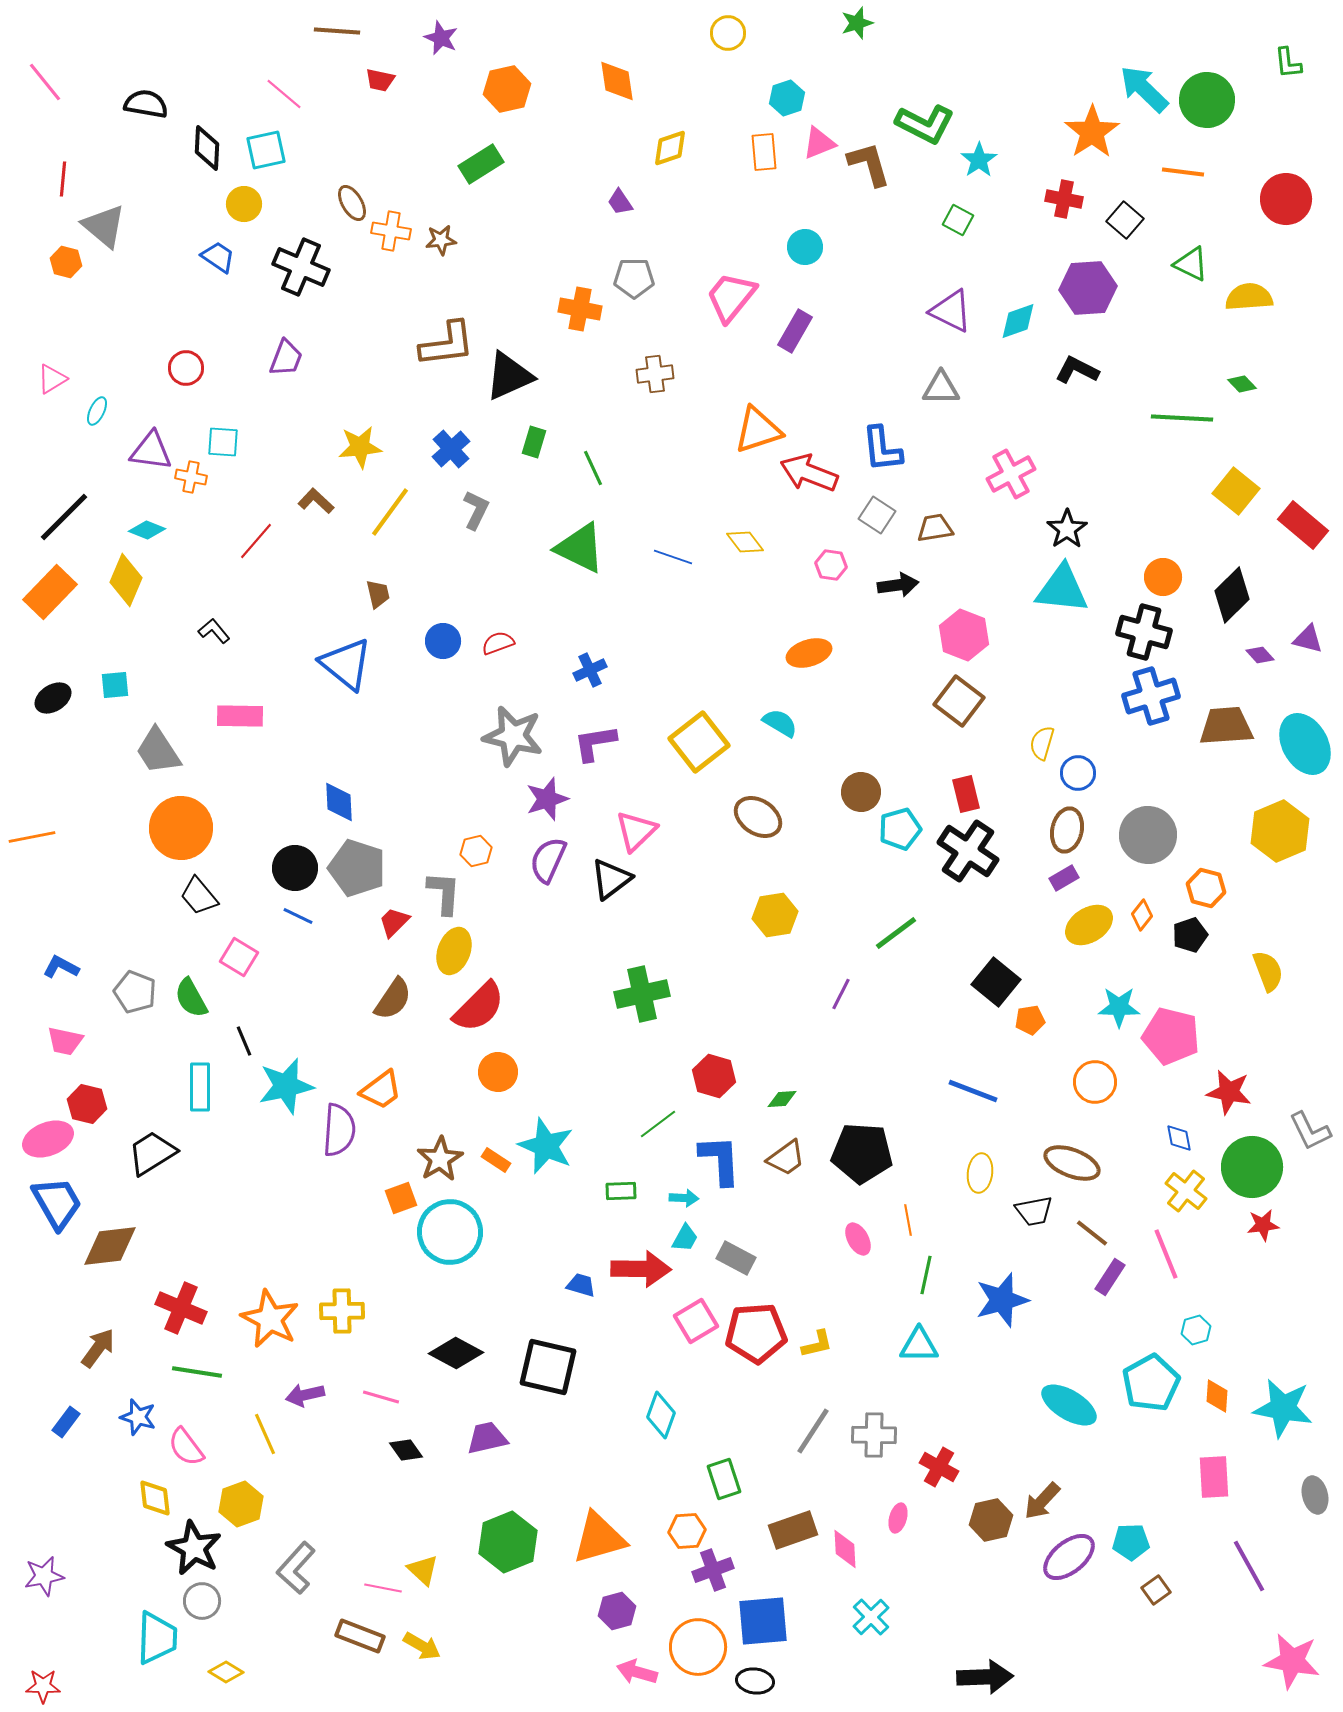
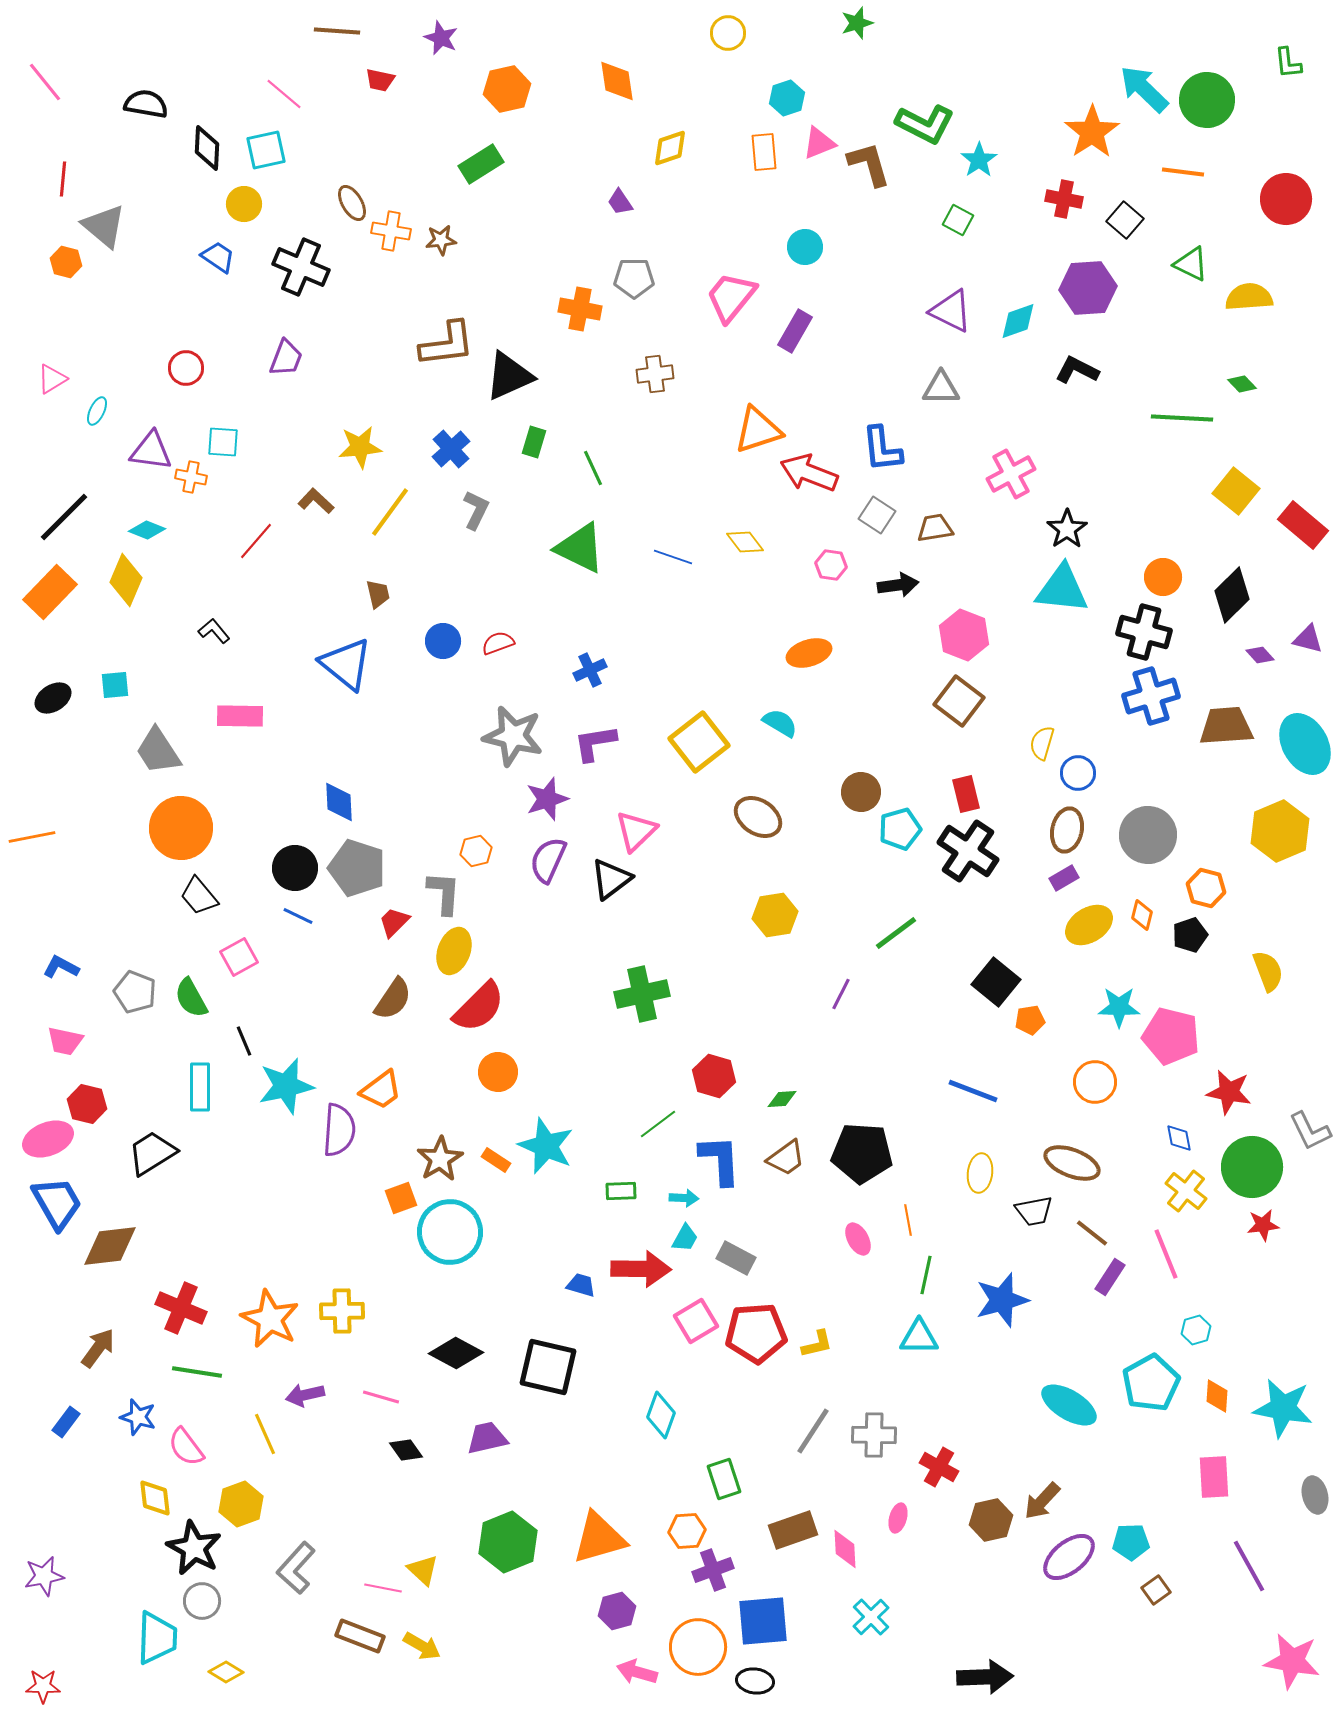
orange diamond at (1142, 915): rotated 24 degrees counterclockwise
pink square at (239, 957): rotated 30 degrees clockwise
cyan triangle at (919, 1345): moved 8 px up
